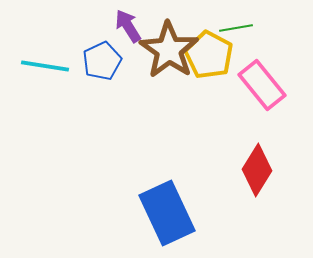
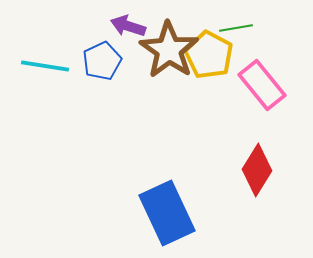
purple arrow: rotated 40 degrees counterclockwise
